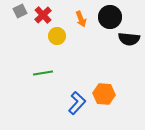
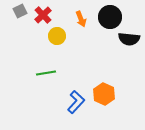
green line: moved 3 px right
orange hexagon: rotated 20 degrees clockwise
blue L-shape: moved 1 px left, 1 px up
